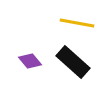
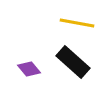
purple diamond: moved 1 px left, 8 px down
